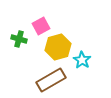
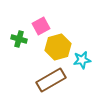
cyan star: rotated 30 degrees clockwise
